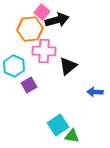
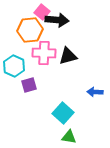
black arrow: rotated 20 degrees clockwise
orange hexagon: moved 1 px down
pink cross: moved 2 px down
black triangle: moved 10 px up; rotated 24 degrees clockwise
purple square: rotated 14 degrees clockwise
cyan square: moved 5 px right, 12 px up; rotated 15 degrees counterclockwise
green triangle: moved 3 px left, 1 px down
